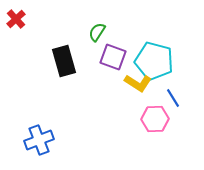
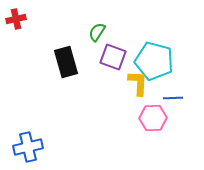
red cross: rotated 30 degrees clockwise
black rectangle: moved 2 px right, 1 px down
yellow L-shape: rotated 120 degrees counterclockwise
blue line: rotated 60 degrees counterclockwise
pink hexagon: moved 2 px left, 1 px up
blue cross: moved 11 px left, 7 px down; rotated 8 degrees clockwise
